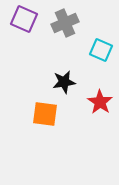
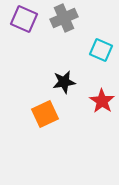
gray cross: moved 1 px left, 5 px up
red star: moved 2 px right, 1 px up
orange square: rotated 32 degrees counterclockwise
